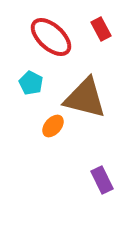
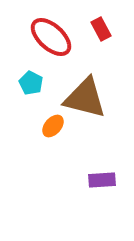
purple rectangle: rotated 68 degrees counterclockwise
